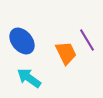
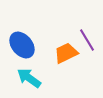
blue ellipse: moved 4 px down
orange trapezoid: rotated 90 degrees counterclockwise
